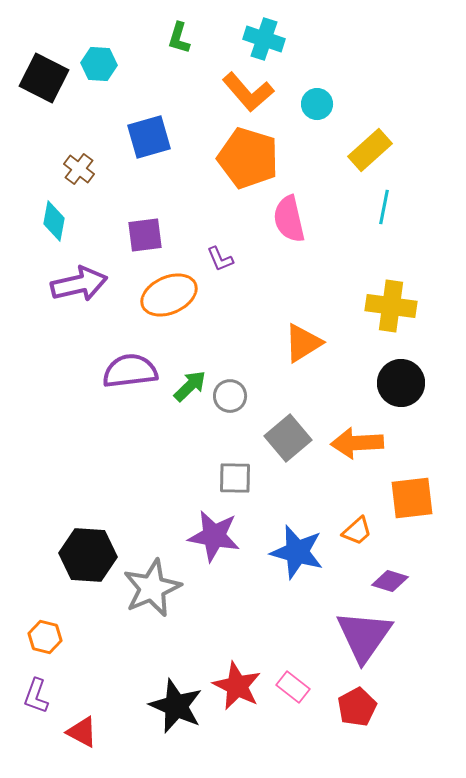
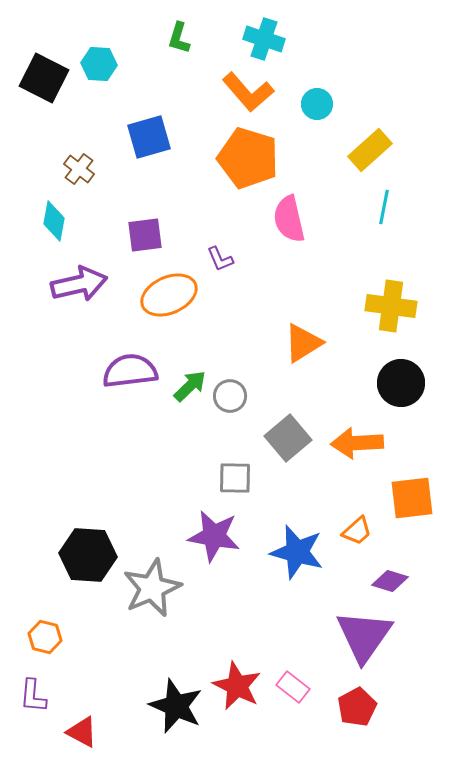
purple L-shape at (36, 696): moved 3 px left; rotated 15 degrees counterclockwise
